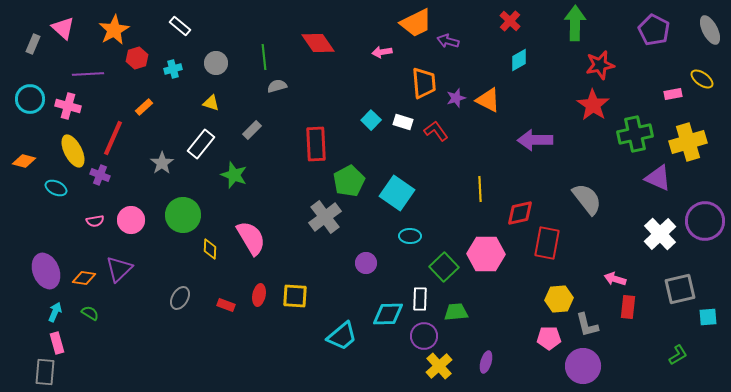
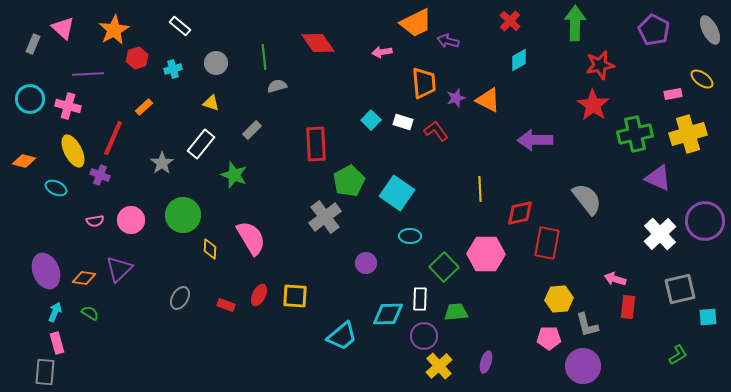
yellow cross at (688, 142): moved 8 px up
red ellipse at (259, 295): rotated 15 degrees clockwise
